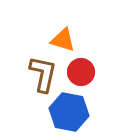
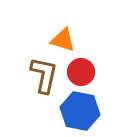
brown L-shape: moved 1 px right, 1 px down
blue hexagon: moved 11 px right, 1 px up
